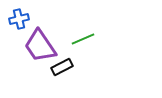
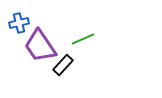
blue cross: moved 4 px down
black rectangle: moved 1 px right, 2 px up; rotated 20 degrees counterclockwise
